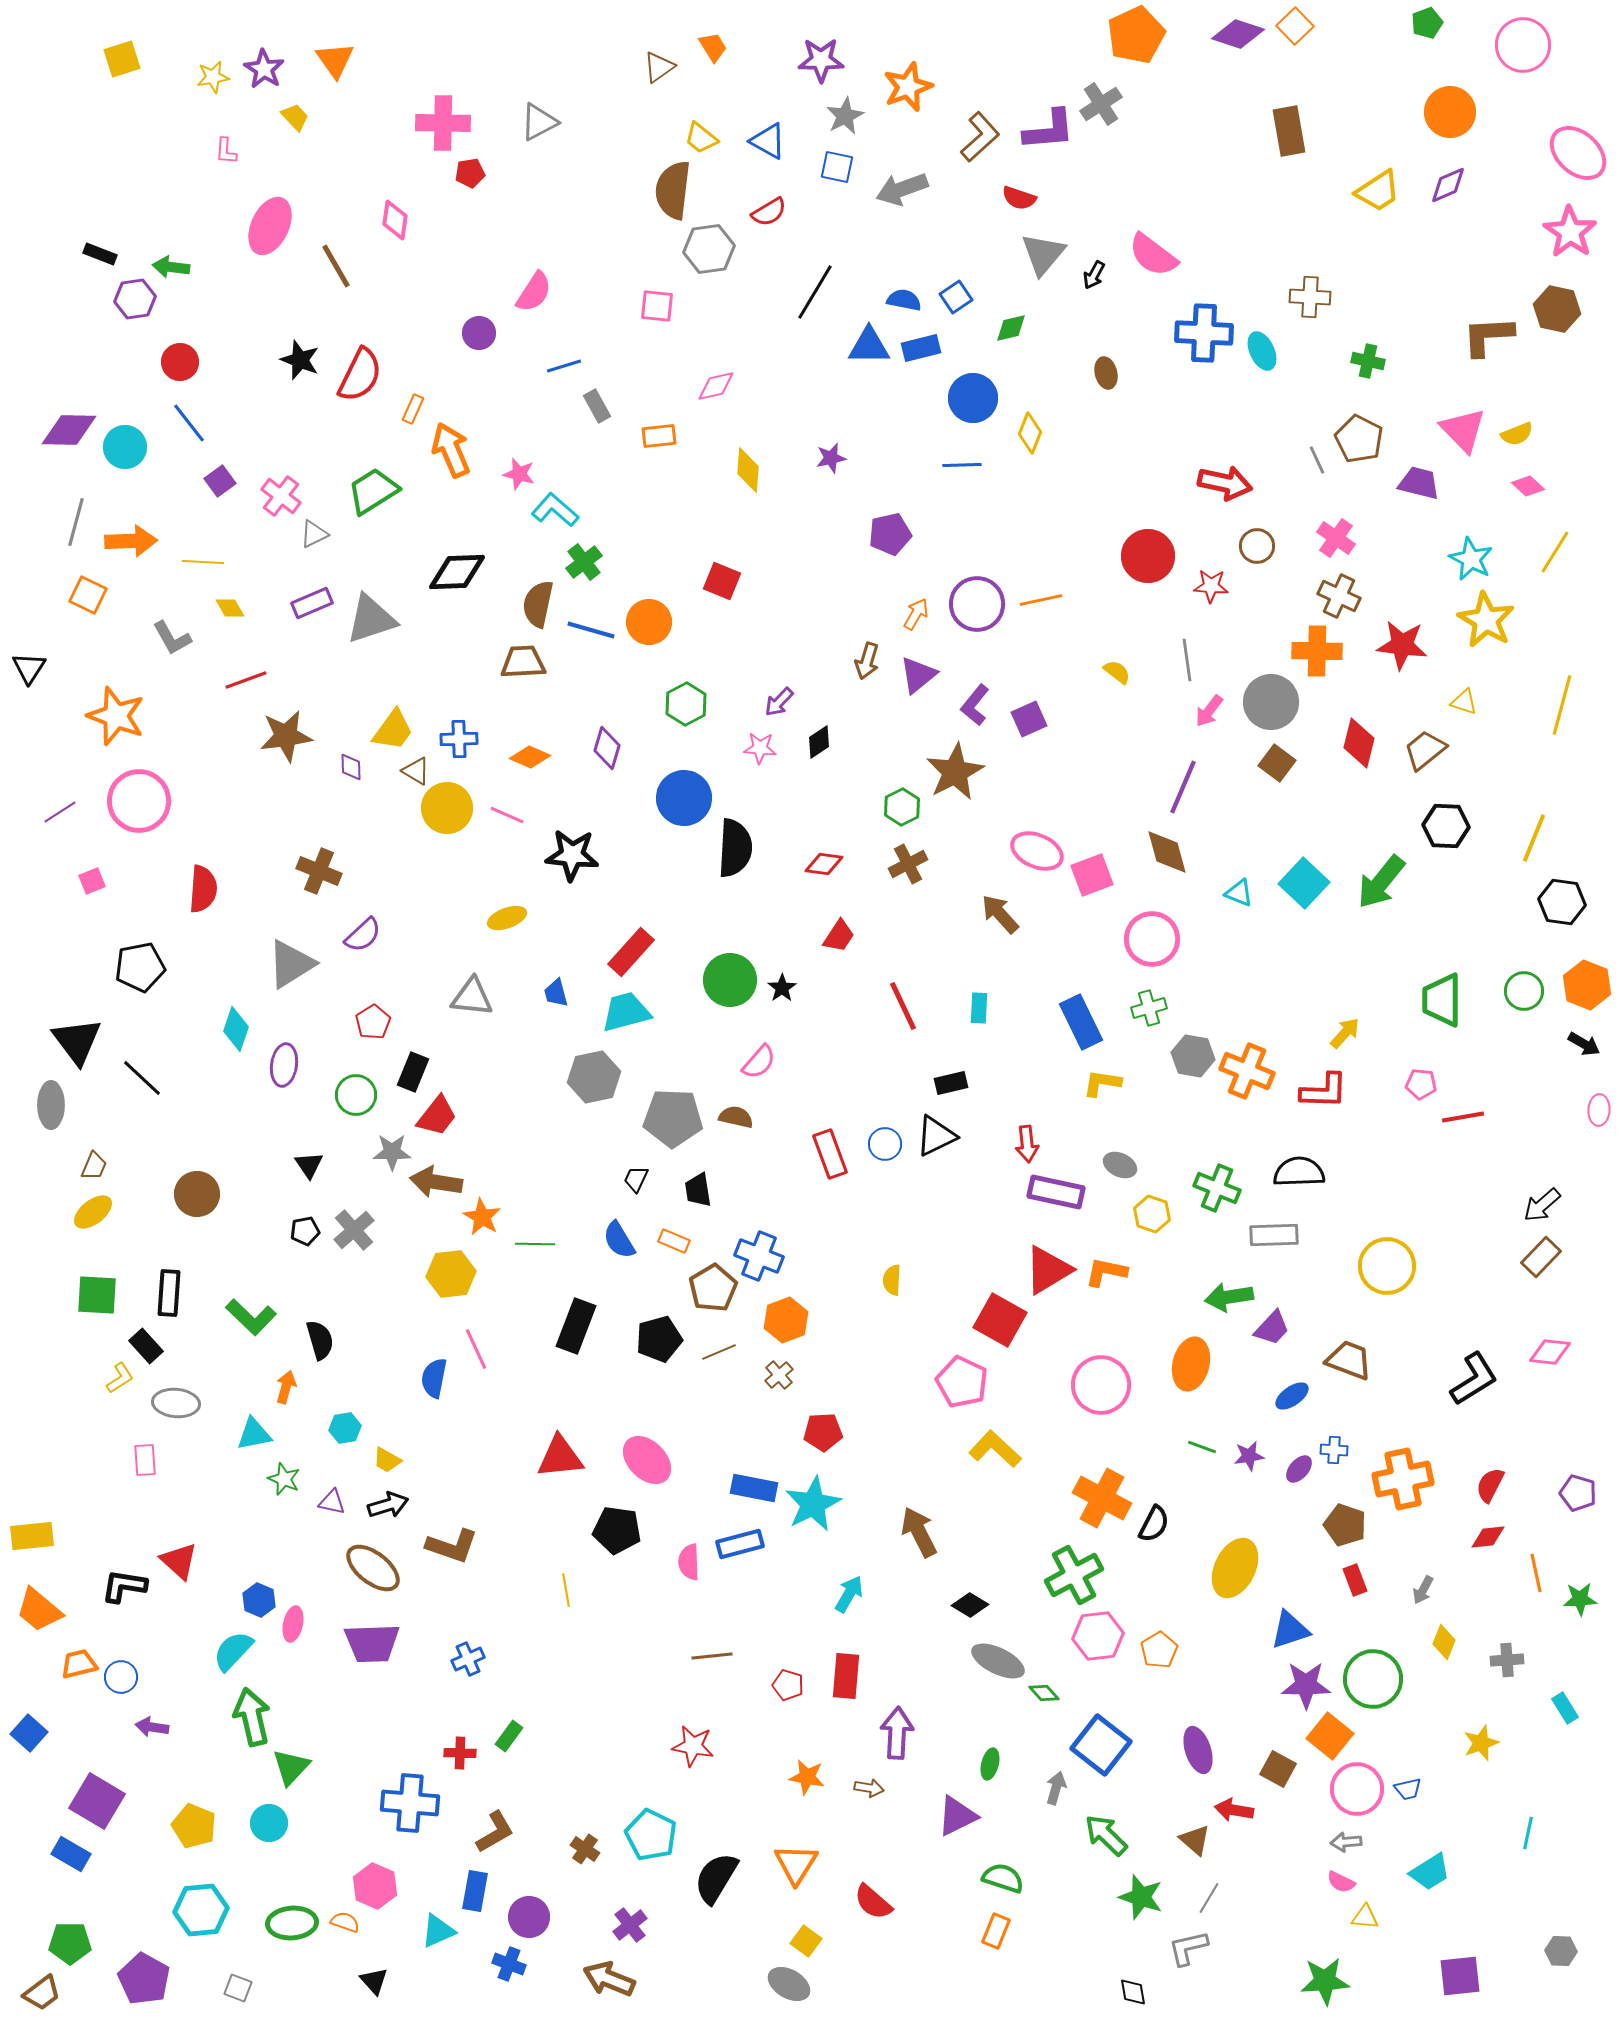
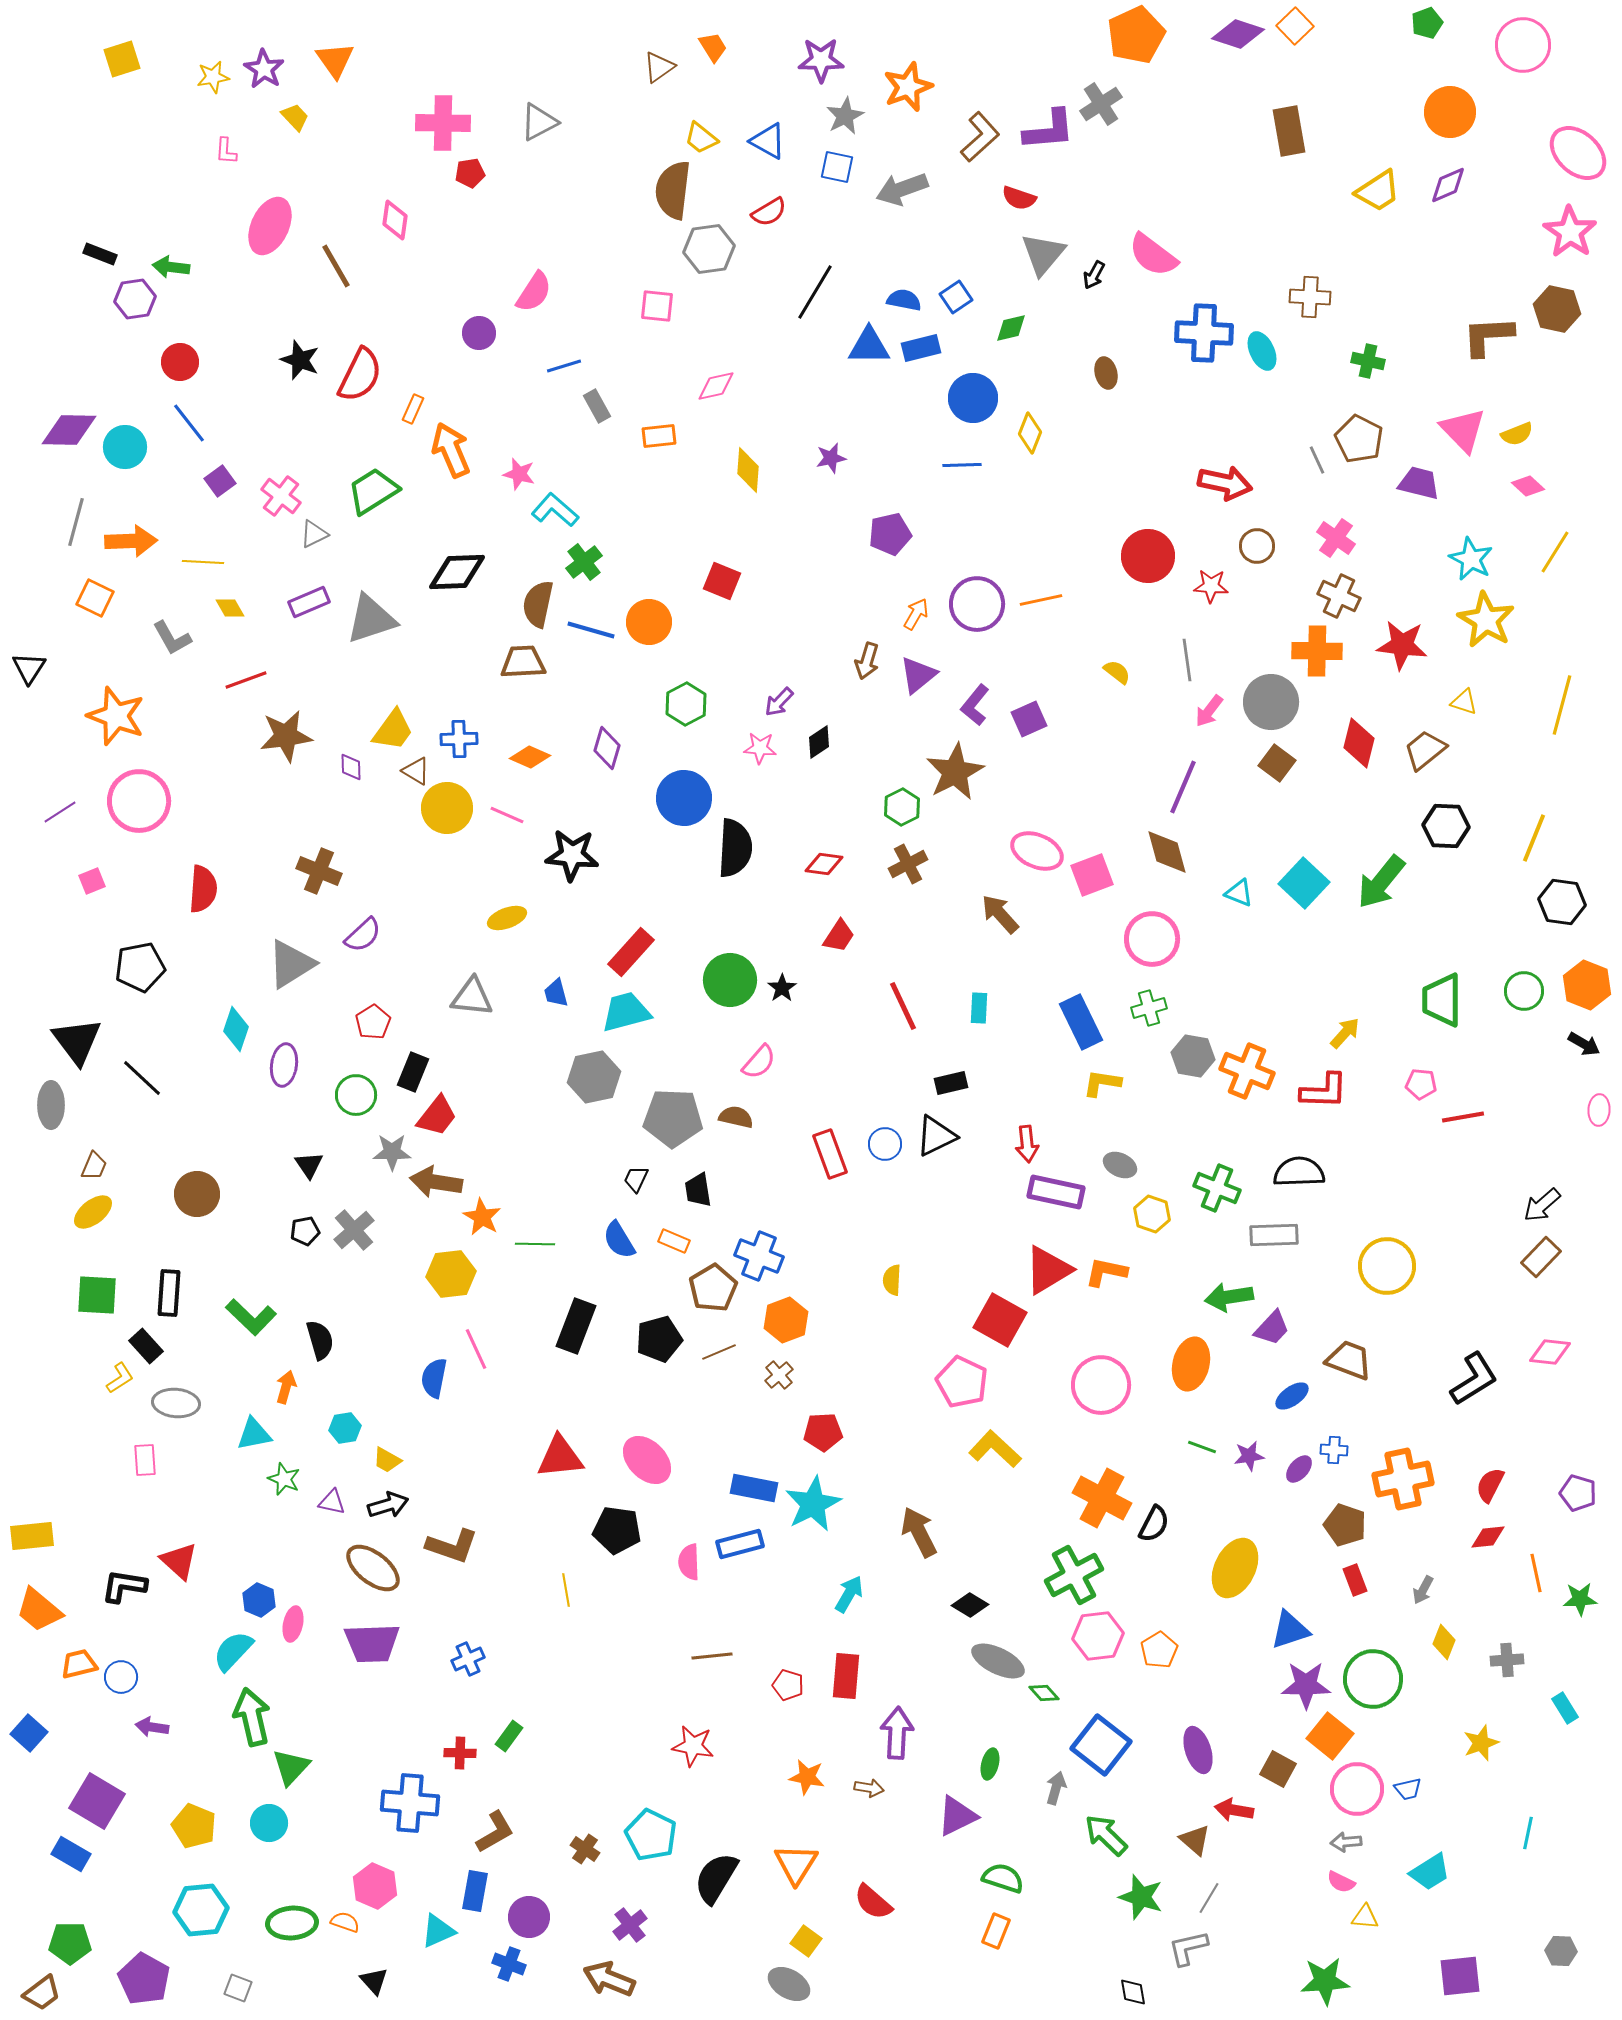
orange square at (88, 595): moved 7 px right, 3 px down
purple rectangle at (312, 603): moved 3 px left, 1 px up
